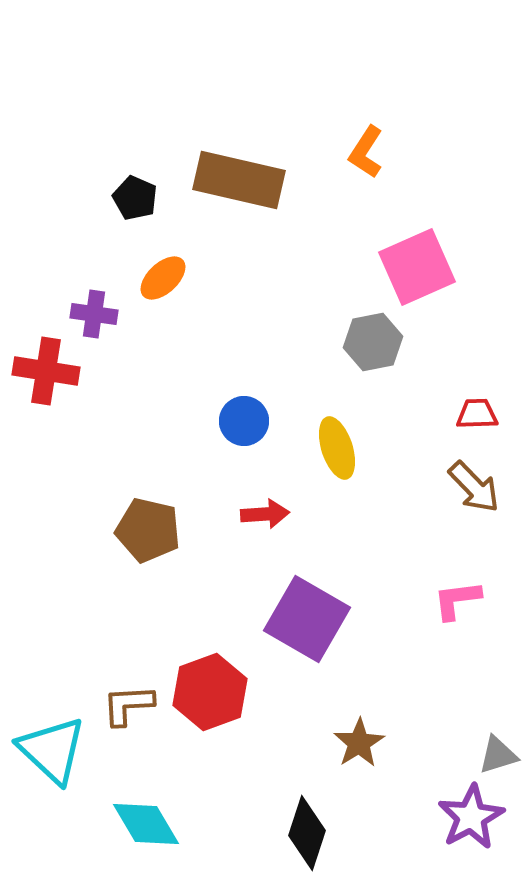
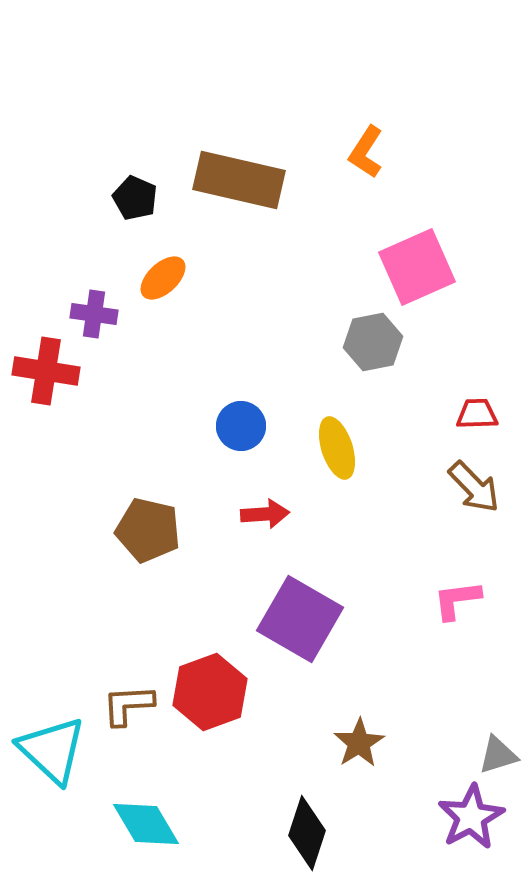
blue circle: moved 3 px left, 5 px down
purple square: moved 7 px left
